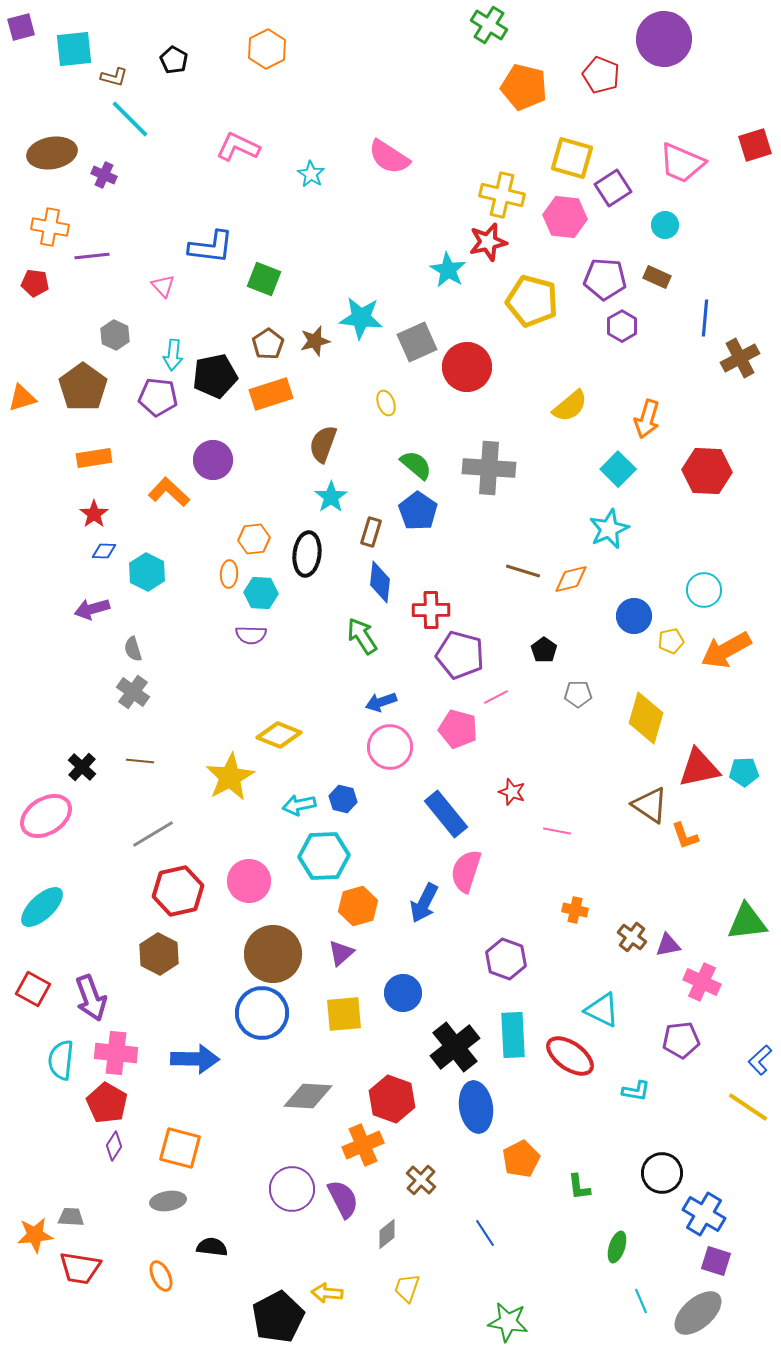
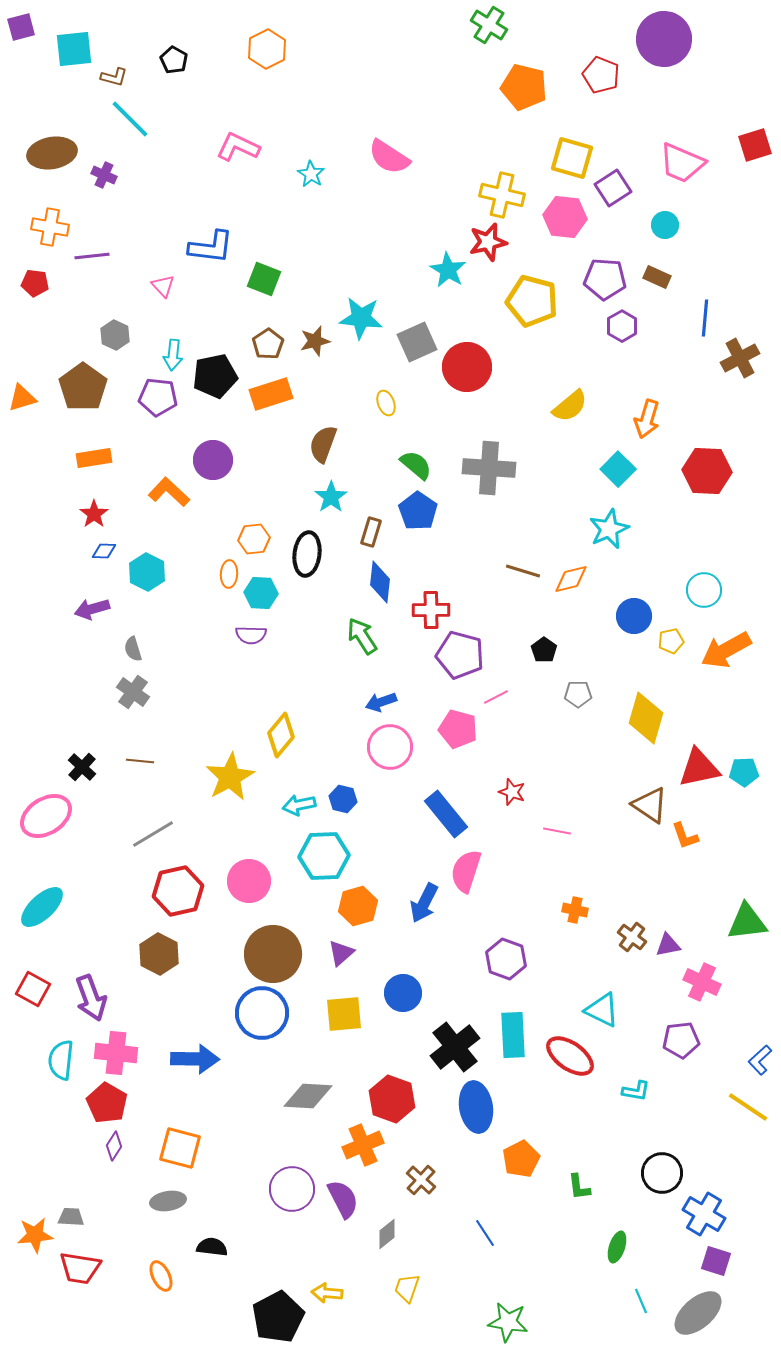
yellow diamond at (279, 735): moved 2 px right; rotated 72 degrees counterclockwise
